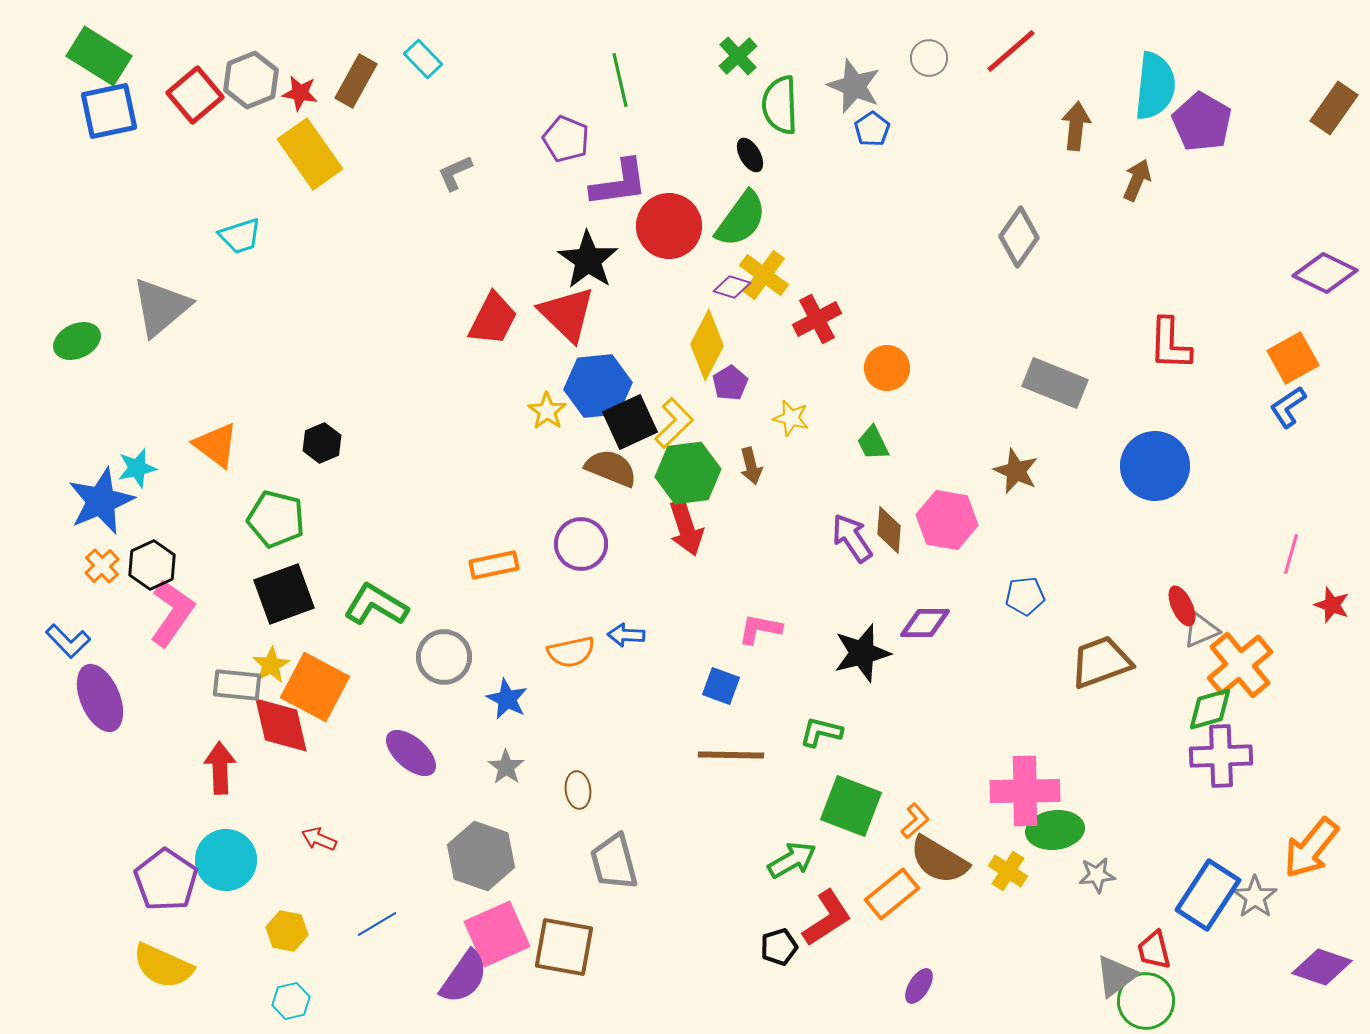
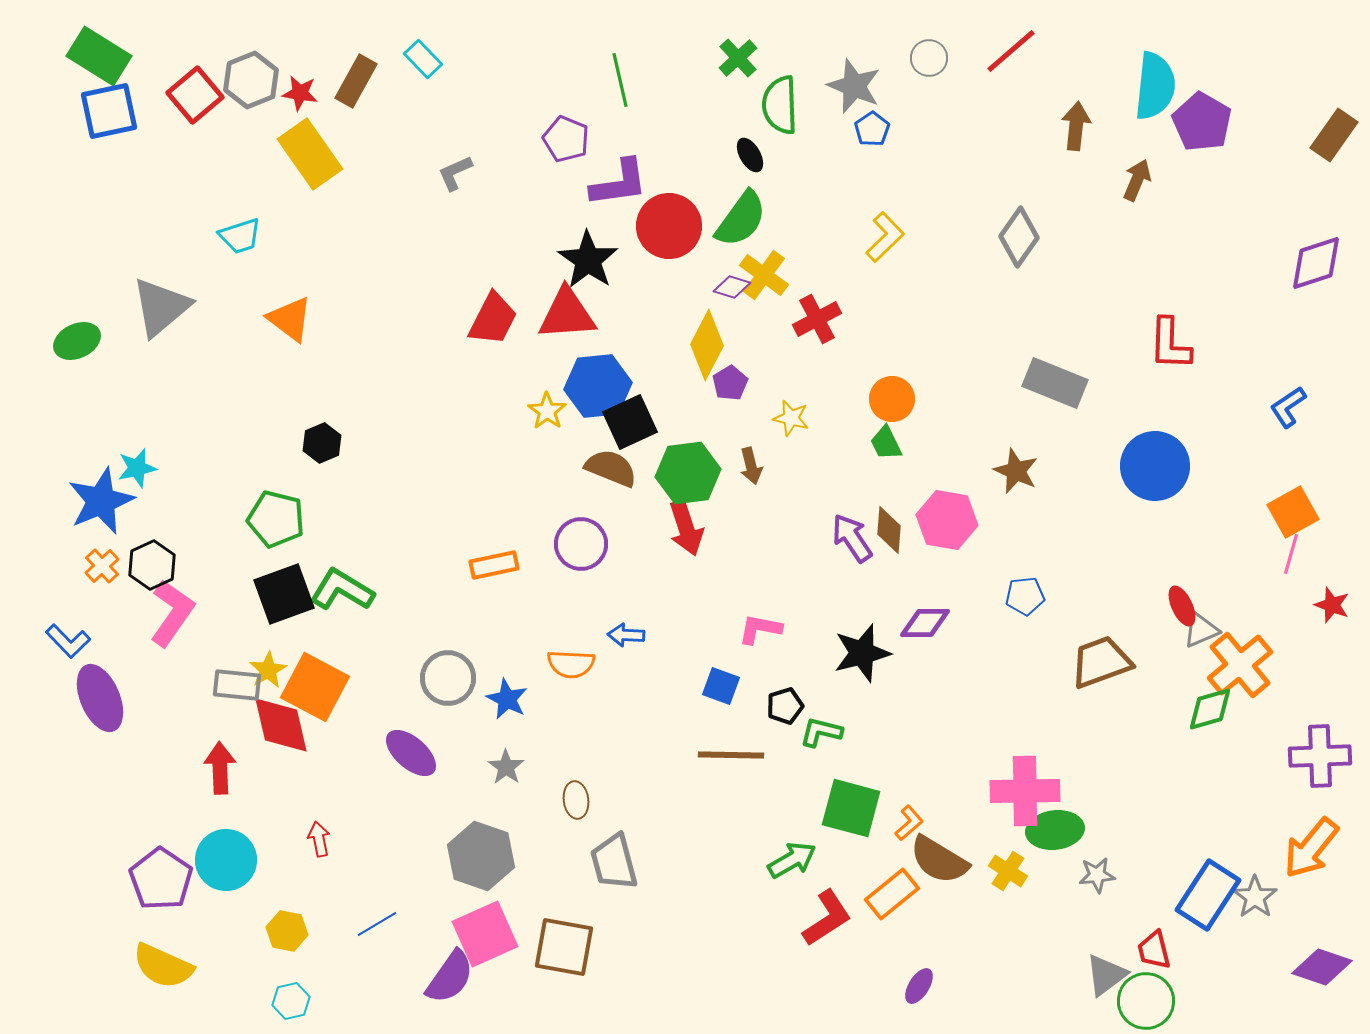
green cross at (738, 56): moved 2 px down
brown rectangle at (1334, 108): moved 27 px down
purple diamond at (1325, 273): moved 9 px left, 10 px up; rotated 44 degrees counterclockwise
red triangle at (567, 314): rotated 48 degrees counterclockwise
orange square at (1293, 358): moved 154 px down
orange circle at (887, 368): moved 5 px right, 31 px down
yellow L-shape at (674, 423): moved 211 px right, 186 px up
green trapezoid at (873, 443): moved 13 px right
orange triangle at (216, 445): moved 74 px right, 126 px up
green L-shape at (376, 605): moved 34 px left, 15 px up
orange semicircle at (571, 652): moved 12 px down; rotated 15 degrees clockwise
gray circle at (444, 657): moved 4 px right, 21 px down
yellow star at (271, 665): moved 3 px left, 5 px down
purple cross at (1221, 756): moved 99 px right
brown ellipse at (578, 790): moved 2 px left, 10 px down
green square at (851, 806): moved 2 px down; rotated 6 degrees counterclockwise
orange L-shape at (915, 821): moved 6 px left, 2 px down
red arrow at (319, 839): rotated 56 degrees clockwise
purple pentagon at (166, 880): moved 5 px left, 1 px up
pink square at (497, 934): moved 12 px left
black pentagon at (779, 947): moved 6 px right, 241 px up
gray triangle at (1116, 976): moved 10 px left, 1 px up
purple semicircle at (464, 977): moved 14 px left
